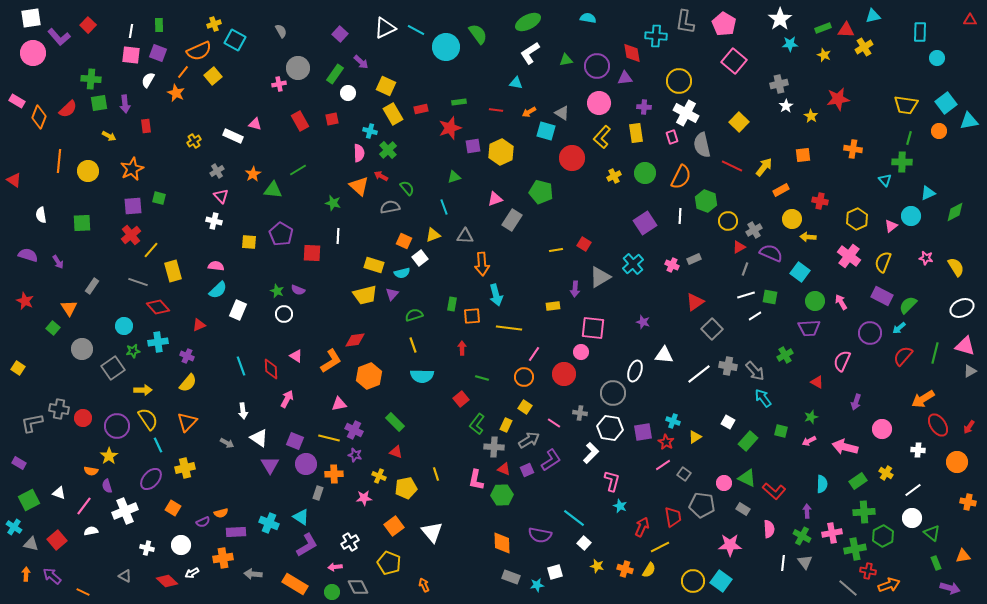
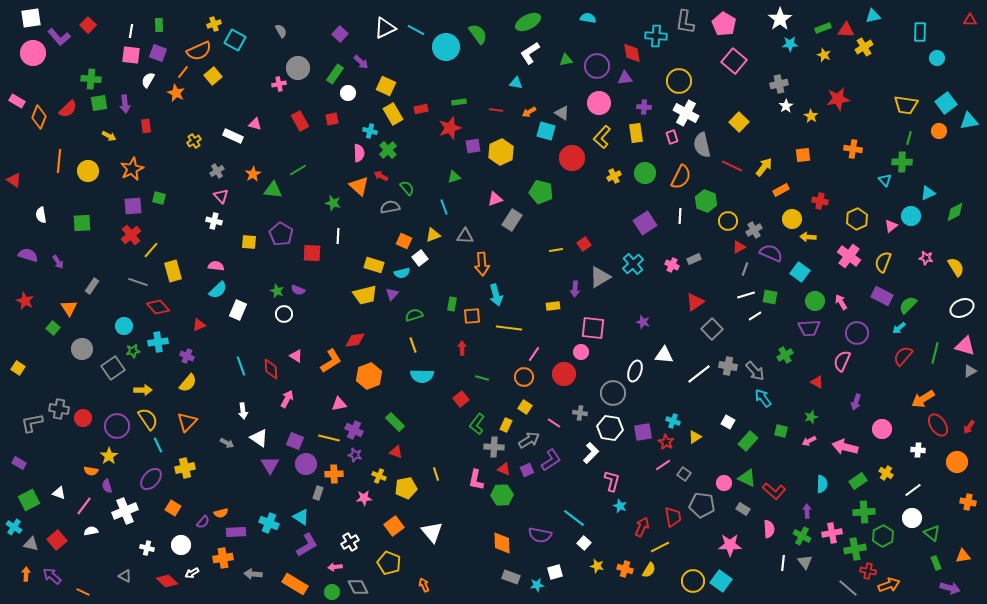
red square at (584, 244): rotated 24 degrees clockwise
purple circle at (870, 333): moved 13 px left
purple semicircle at (203, 522): rotated 24 degrees counterclockwise
